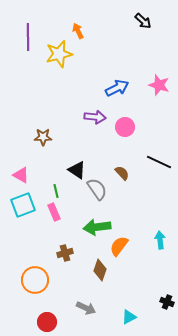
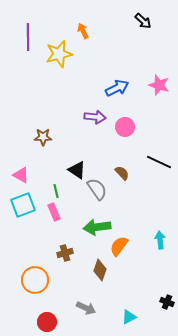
orange arrow: moved 5 px right
